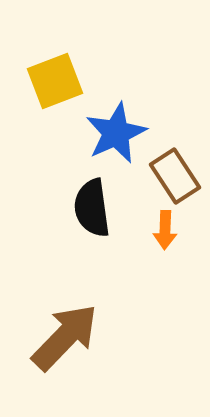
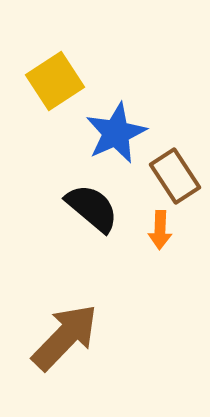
yellow square: rotated 12 degrees counterclockwise
black semicircle: rotated 138 degrees clockwise
orange arrow: moved 5 px left
